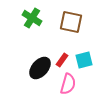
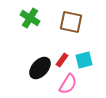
green cross: moved 2 px left
pink semicircle: rotated 15 degrees clockwise
